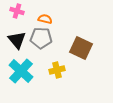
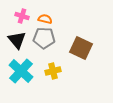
pink cross: moved 5 px right, 5 px down
gray pentagon: moved 3 px right
yellow cross: moved 4 px left, 1 px down
